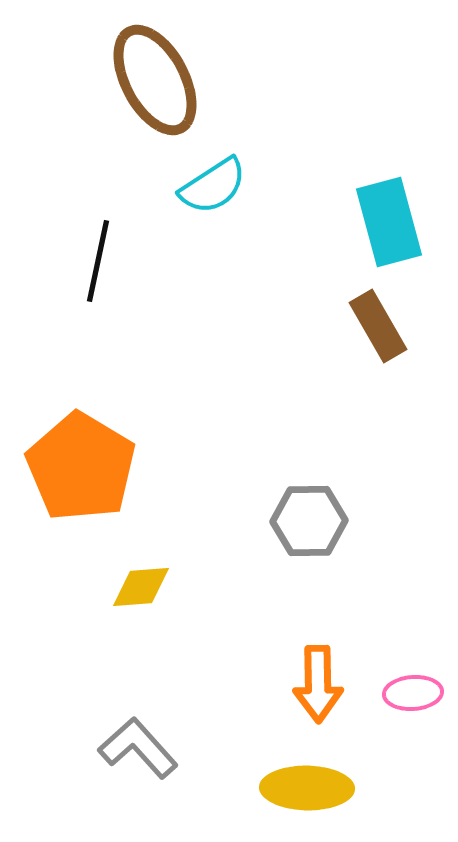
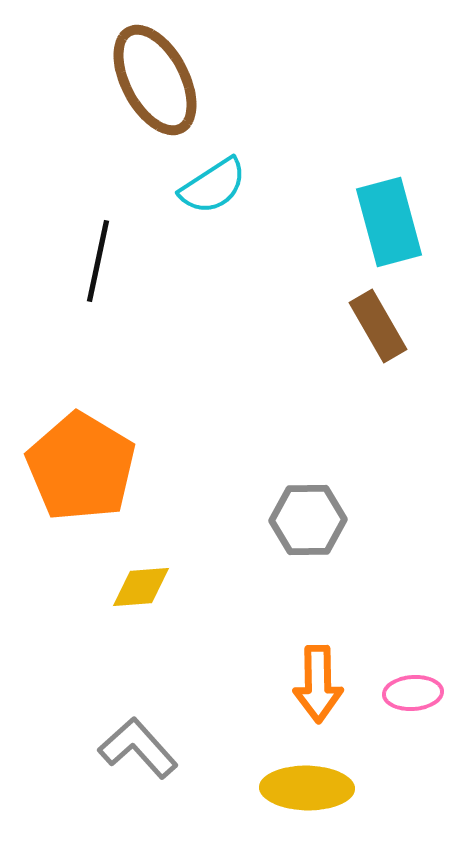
gray hexagon: moved 1 px left, 1 px up
